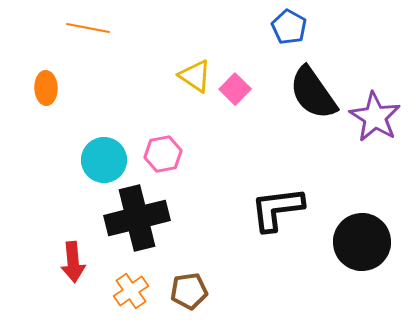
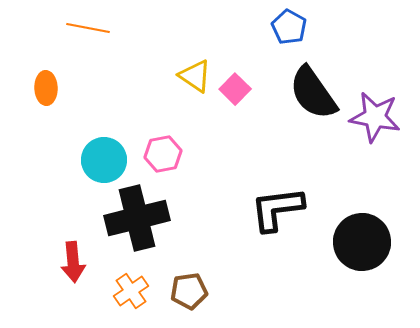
purple star: rotated 21 degrees counterclockwise
